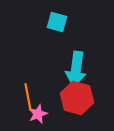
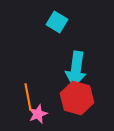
cyan square: rotated 15 degrees clockwise
